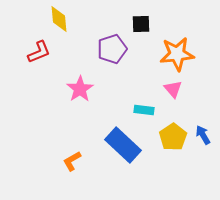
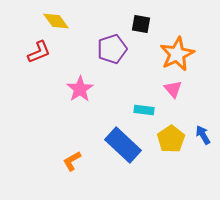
yellow diamond: moved 3 px left, 2 px down; rotated 32 degrees counterclockwise
black square: rotated 12 degrees clockwise
orange star: rotated 20 degrees counterclockwise
yellow pentagon: moved 2 px left, 2 px down
